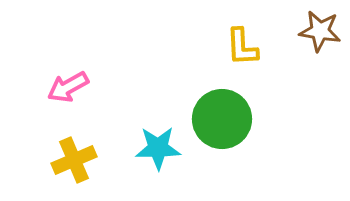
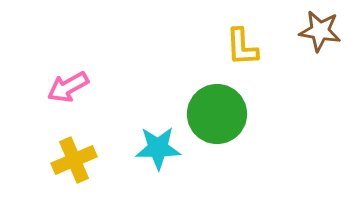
green circle: moved 5 px left, 5 px up
